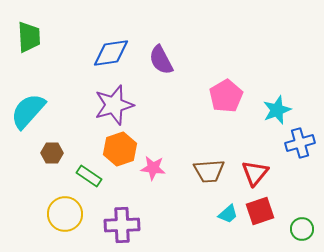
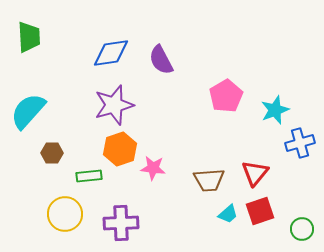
cyan star: moved 2 px left
brown trapezoid: moved 9 px down
green rectangle: rotated 40 degrees counterclockwise
purple cross: moved 1 px left, 2 px up
